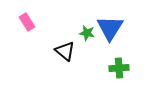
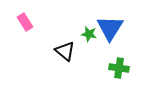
pink rectangle: moved 2 px left
green star: moved 2 px right, 1 px down
green cross: rotated 12 degrees clockwise
